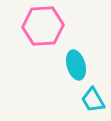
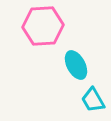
cyan ellipse: rotated 12 degrees counterclockwise
